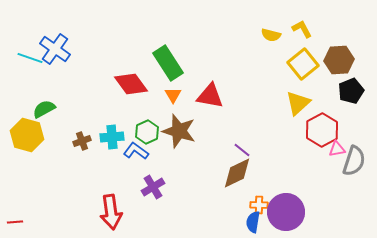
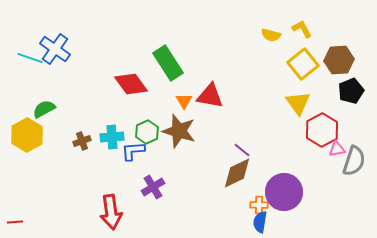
orange triangle: moved 11 px right, 6 px down
yellow triangle: rotated 24 degrees counterclockwise
yellow hexagon: rotated 16 degrees clockwise
blue L-shape: moved 3 px left; rotated 40 degrees counterclockwise
purple circle: moved 2 px left, 20 px up
blue semicircle: moved 7 px right
